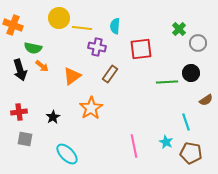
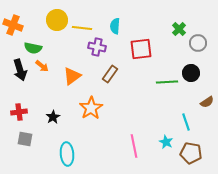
yellow circle: moved 2 px left, 2 px down
brown semicircle: moved 1 px right, 2 px down
cyan ellipse: rotated 40 degrees clockwise
